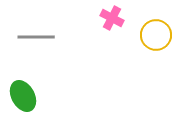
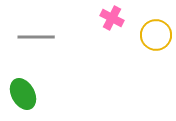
green ellipse: moved 2 px up
